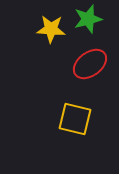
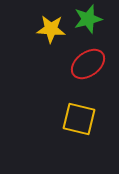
red ellipse: moved 2 px left
yellow square: moved 4 px right
